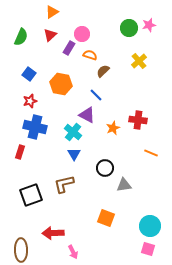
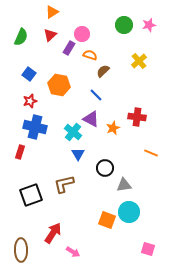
green circle: moved 5 px left, 3 px up
orange hexagon: moved 2 px left, 1 px down
purple triangle: moved 4 px right, 4 px down
red cross: moved 1 px left, 3 px up
blue triangle: moved 4 px right
orange square: moved 1 px right, 2 px down
cyan circle: moved 21 px left, 14 px up
red arrow: rotated 125 degrees clockwise
pink arrow: rotated 32 degrees counterclockwise
